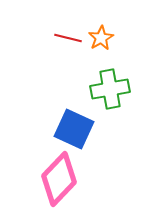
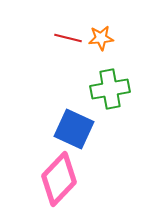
orange star: rotated 25 degrees clockwise
